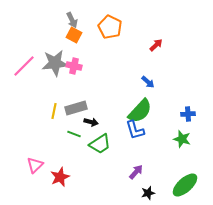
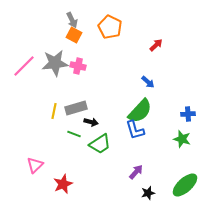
pink cross: moved 4 px right
red star: moved 3 px right, 7 px down
